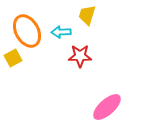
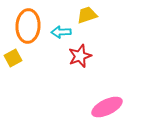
yellow trapezoid: rotated 55 degrees clockwise
orange ellipse: moved 1 px right, 5 px up; rotated 32 degrees clockwise
red star: rotated 20 degrees counterclockwise
pink ellipse: rotated 16 degrees clockwise
